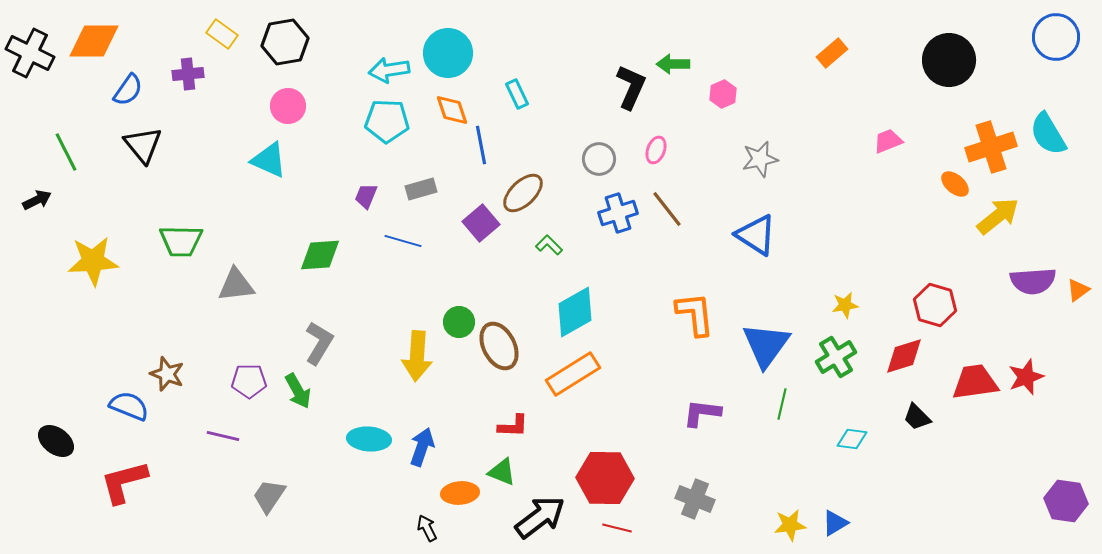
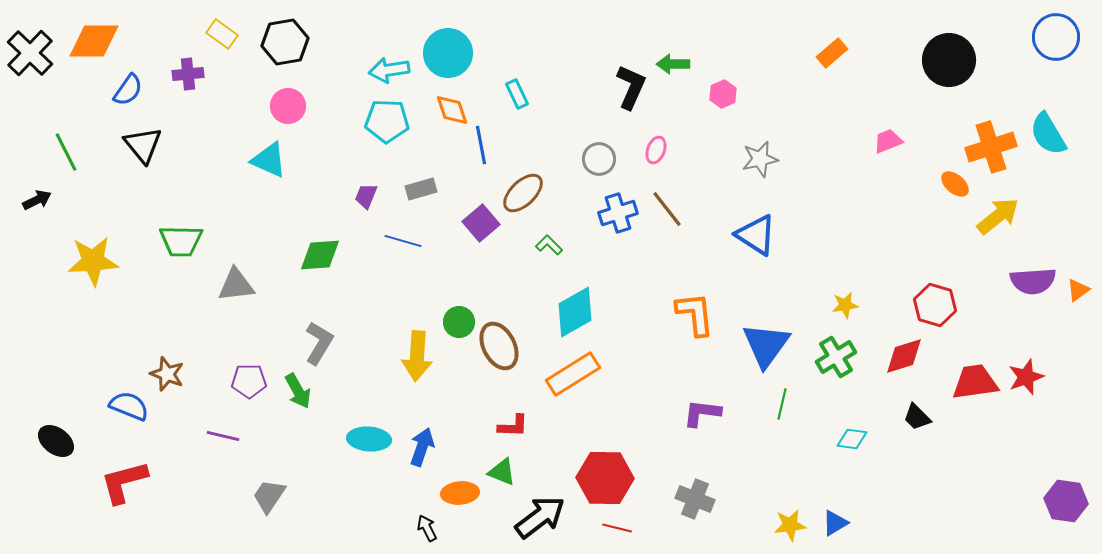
black cross at (30, 53): rotated 18 degrees clockwise
